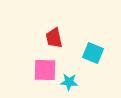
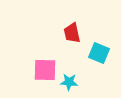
red trapezoid: moved 18 px right, 5 px up
cyan square: moved 6 px right
